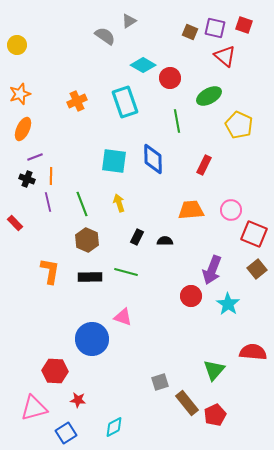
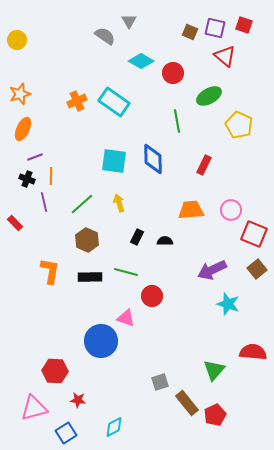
gray triangle at (129, 21): rotated 28 degrees counterclockwise
yellow circle at (17, 45): moved 5 px up
cyan diamond at (143, 65): moved 2 px left, 4 px up
red circle at (170, 78): moved 3 px right, 5 px up
cyan rectangle at (125, 102): moved 11 px left; rotated 36 degrees counterclockwise
purple line at (48, 202): moved 4 px left
green line at (82, 204): rotated 70 degrees clockwise
purple arrow at (212, 270): rotated 44 degrees clockwise
red circle at (191, 296): moved 39 px left
cyan star at (228, 304): rotated 15 degrees counterclockwise
pink triangle at (123, 317): moved 3 px right, 1 px down
blue circle at (92, 339): moved 9 px right, 2 px down
